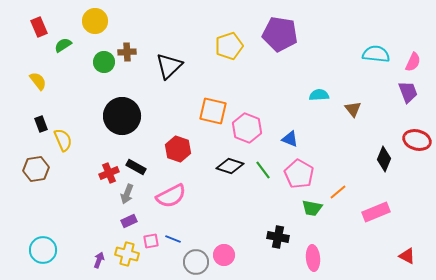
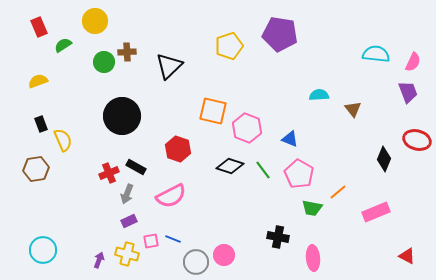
yellow semicircle at (38, 81): rotated 72 degrees counterclockwise
